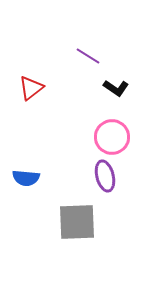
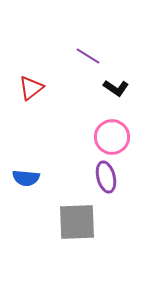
purple ellipse: moved 1 px right, 1 px down
